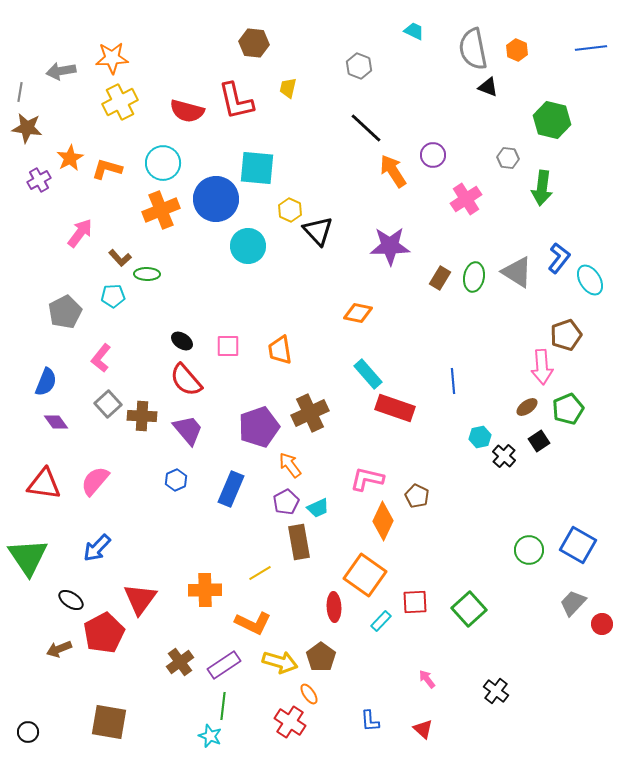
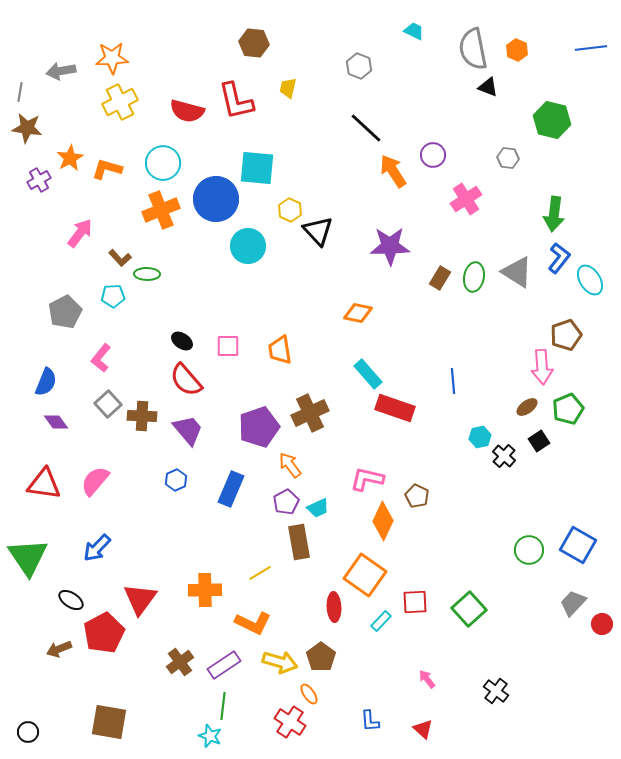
green arrow at (542, 188): moved 12 px right, 26 px down
